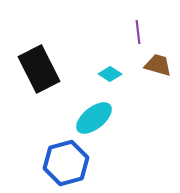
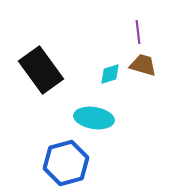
brown trapezoid: moved 15 px left
black rectangle: moved 2 px right, 1 px down; rotated 9 degrees counterclockwise
cyan diamond: rotated 50 degrees counterclockwise
cyan ellipse: rotated 48 degrees clockwise
